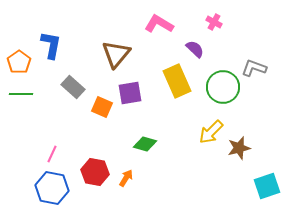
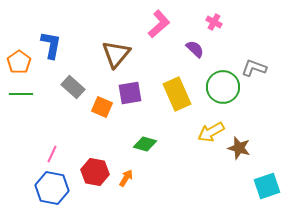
pink L-shape: rotated 108 degrees clockwise
yellow rectangle: moved 13 px down
yellow arrow: rotated 16 degrees clockwise
brown star: rotated 30 degrees clockwise
